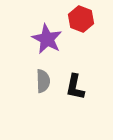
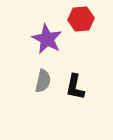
red hexagon: rotated 25 degrees counterclockwise
gray semicircle: rotated 15 degrees clockwise
